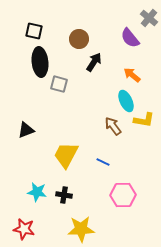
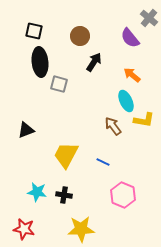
brown circle: moved 1 px right, 3 px up
pink hexagon: rotated 25 degrees clockwise
